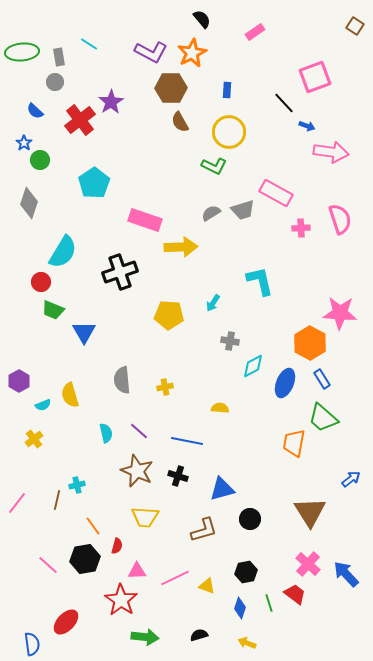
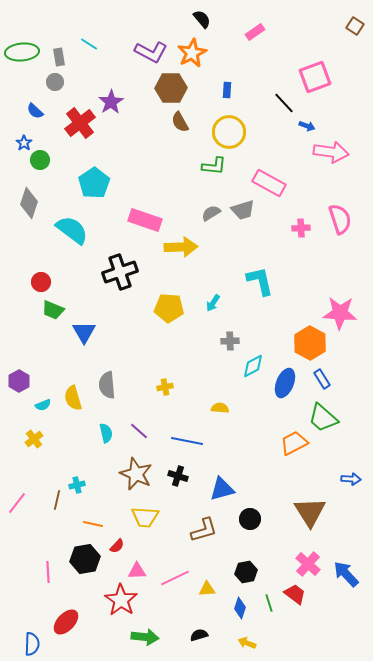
red cross at (80, 120): moved 3 px down
green L-shape at (214, 166): rotated 20 degrees counterclockwise
pink rectangle at (276, 193): moved 7 px left, 10 px up
cyan semicircle at (63, 252): moved 9 px right, 22 px up; rotated 84 degrees counterclockwise
yellow pentagon at (169, 315): moved 7 px up
gray cross at (230, 341): rotated 12 degrees counterclockwise
gray semicircle at (122, 380): moved 15 px left, 5 px down
yellow semicircle at (70, 395): moved 3 px right, 3 px down
orange trapezoid at (294, 443): rotated 52 degrees clockwise
brown star at (137, 471): moved 1 px left, 3 px down
blue arrow at (351, 479): rotated 42 degrees clockwise
orange line at (93, 526): moved 2 px up; rotated 42 degrees counterclockwise
red semicircle at (117, 546): rotated 28 degrees clockwise
pink line at (48, 565): moved 7 px down; rotated 45 degrees clockwise
yellow triangle at (207, 586): moved 3 px down; rotated 24 degrees counterclockwise
blue semicircle at (32, 644): rotated 10 degrees clockwise
